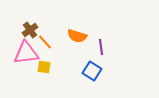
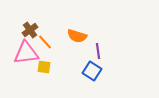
purple line: moved 3 px left, 4 px down
